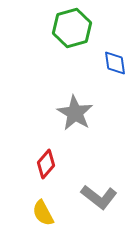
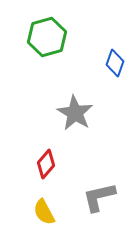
green hexagon: moved 25 px left, 9 px down
blue diamond: rotated 28 degrees clockwise
gray L-shape: rotated 129 degrees clockwise
yellow semicircle: moved 1 px right, 1 px up
